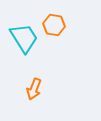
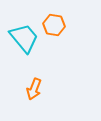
cyan trapezoid: rotated 8 degrees counterclockwise
